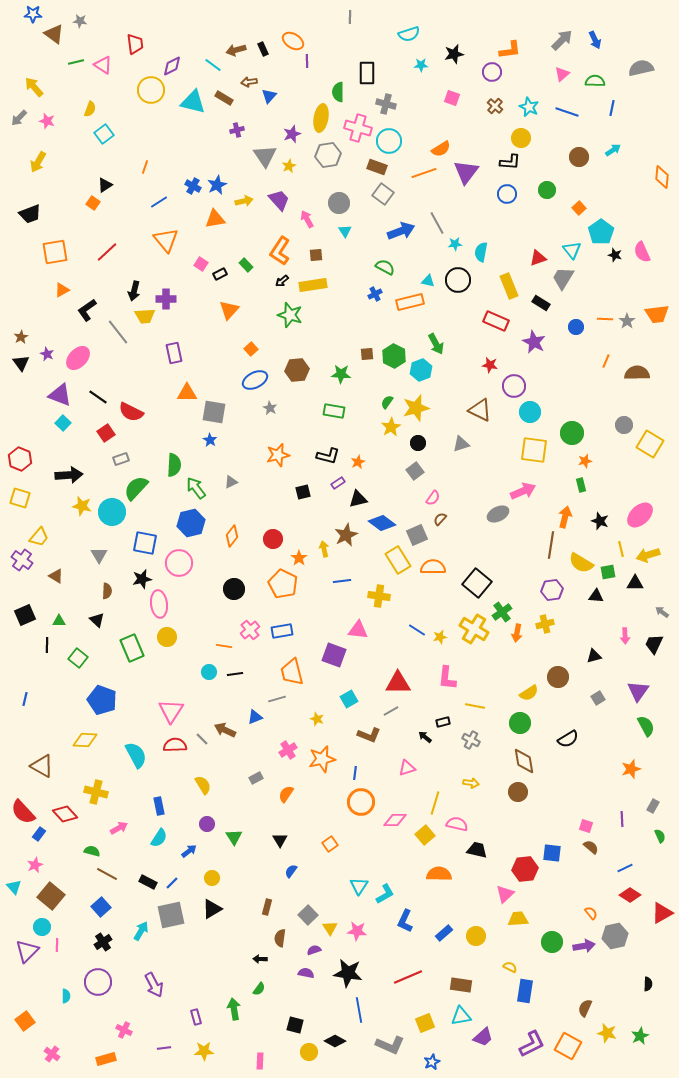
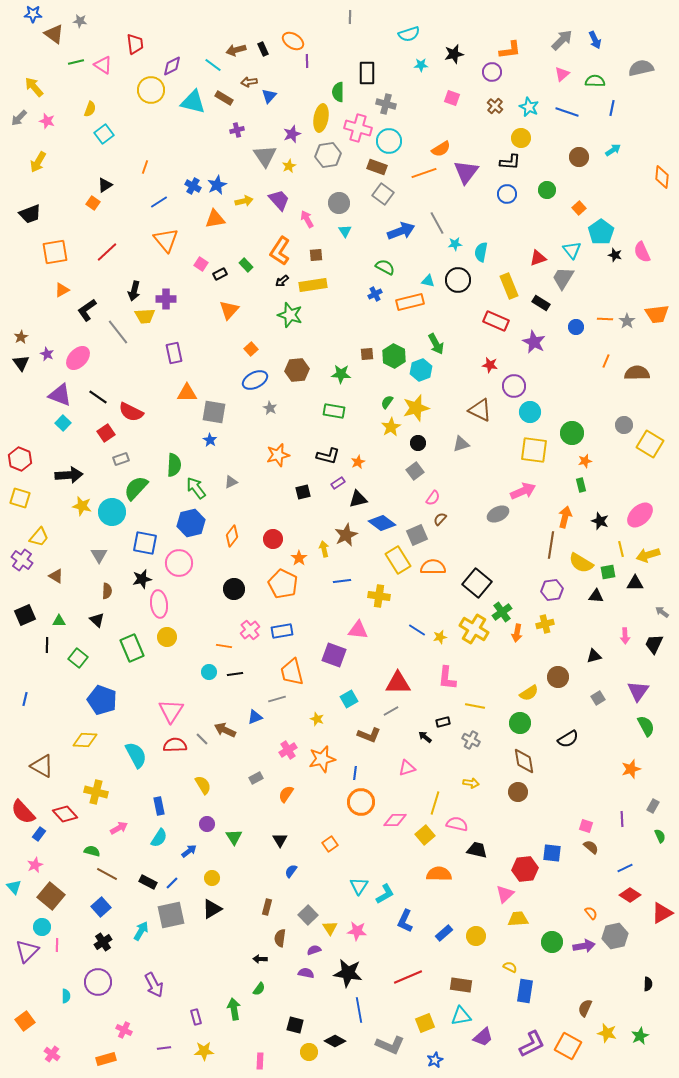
blue star at (432, 1062): moved 3 px right, 2 px up
